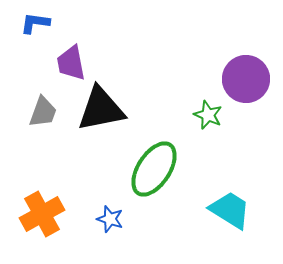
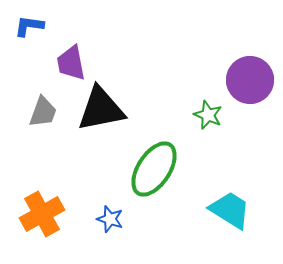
blue L-shape: moved 6 px left, 3 px down
purple circle: moved 4 px right, 1 px down
